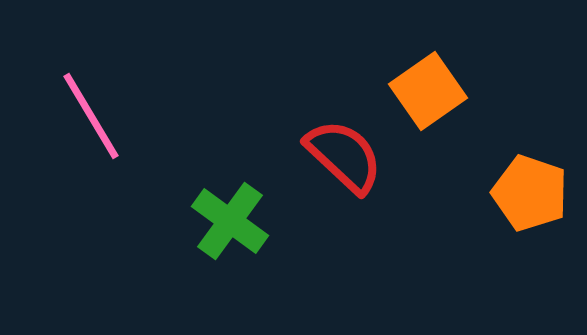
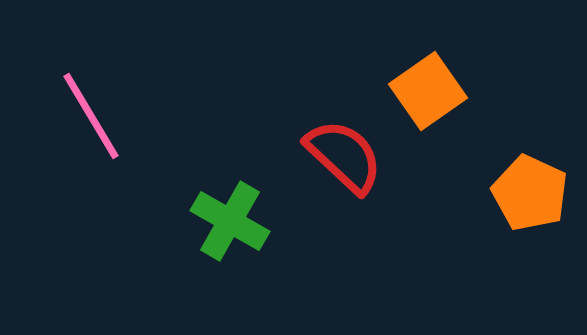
orange pentagon: rotated 6 degrees clockwise
green cross: rotated 6 degrees counterclockwise
